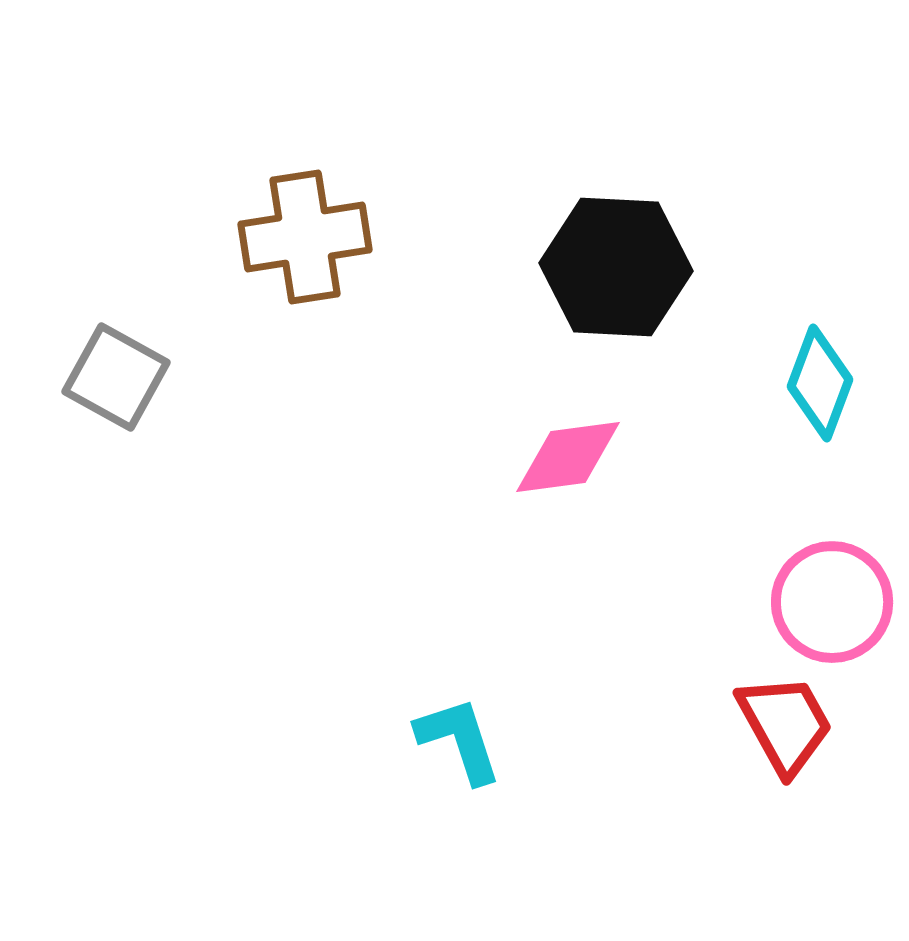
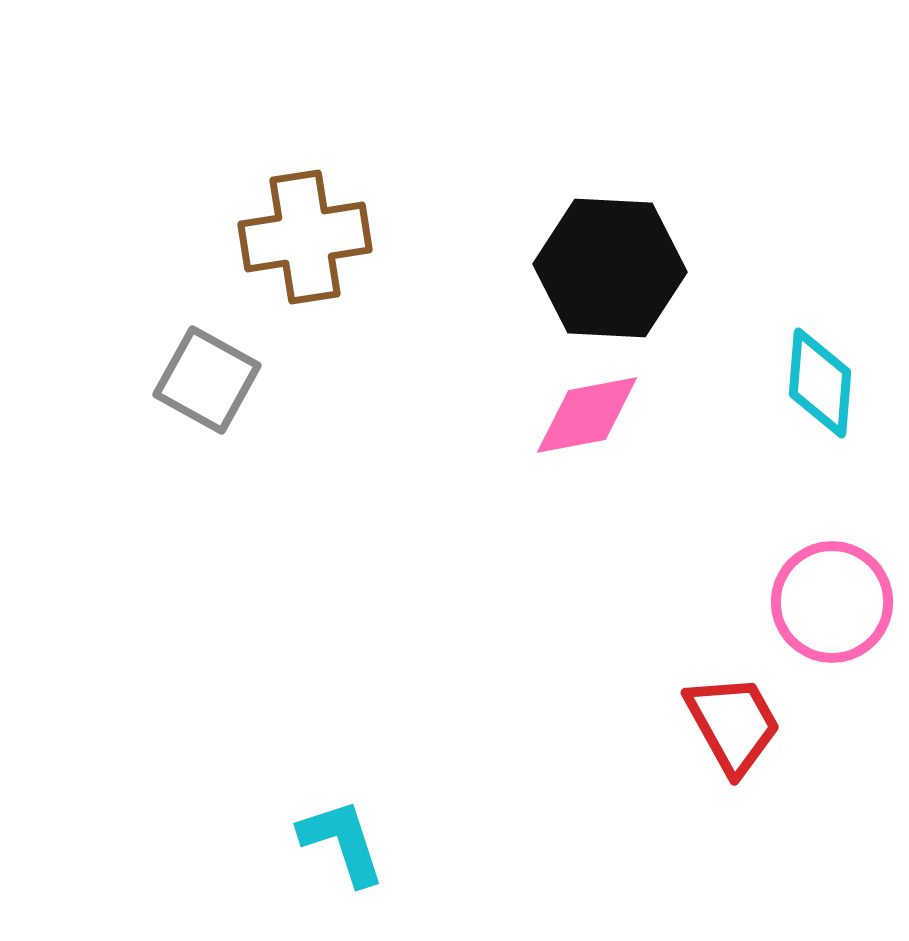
black hexagon: moved 6 px left, 1 px down
gray square: moved 91 px right, 3 px down
cyan diamond: rotated 16 degrees counterclockwise
pink diamond: moved 19 px right, 42 px up; rotated 3 degrees counterclockwise
red trapezoid: moved 52 px left
cyan L-shape: moved 117 px left, 102 px down
